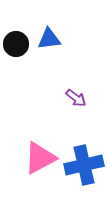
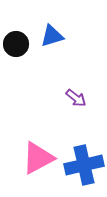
blue triangle: moved 3 px right, 3 px up; rotated 10 degrees counterclockwise
pink triangle: moved 2 px left
